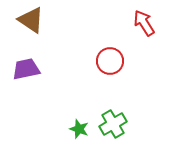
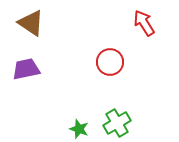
brown triangle: moved 3 px down
red circle: moved 1 px down
green cross: moved 4 px right, 1 px up
